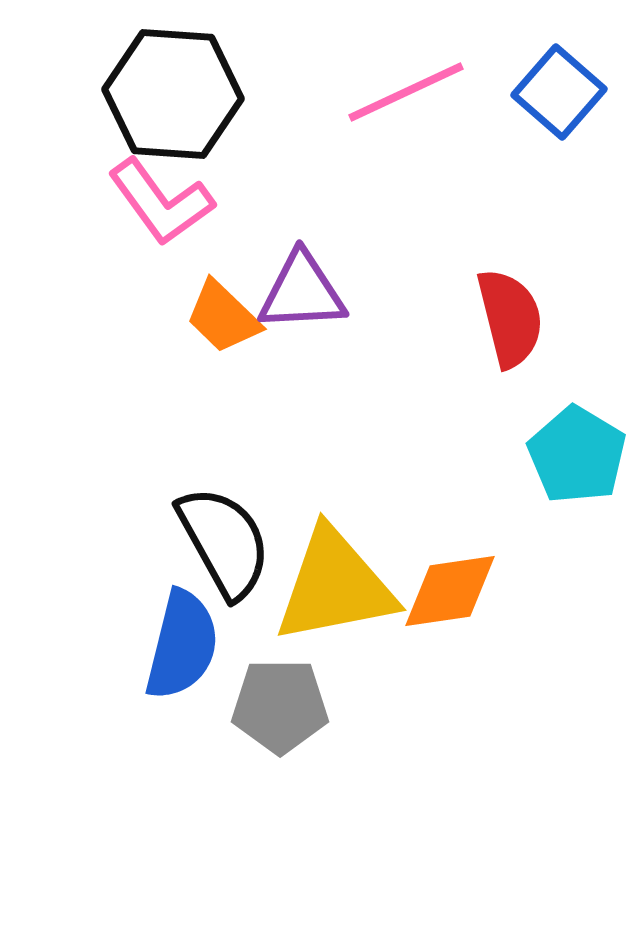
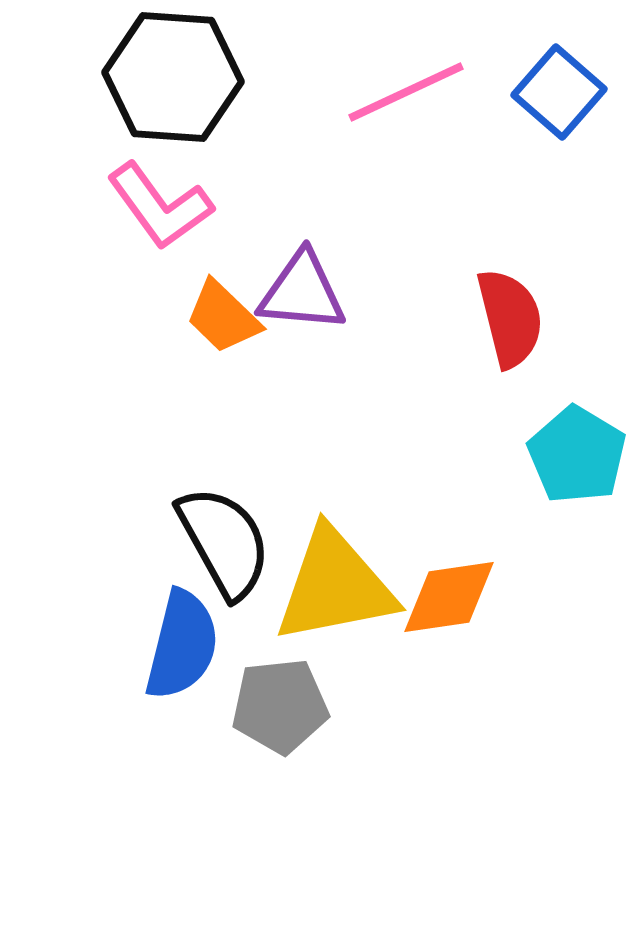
black hexagon: moved 17 px up
pink L-shape: moved 1 px left, 4 px down
purple triangle: rotated 8 degrees clockwise
orange diamond: moved 1 px left, 6 px down
gray pentagon: rotated 6 degrees counterclockwise
